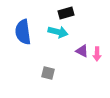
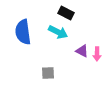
black rectangle: rotated 42 degrees clockwise
cyan arrow: rotated 12 degrees clockwise
gray square: rotated 16 degrees counterclockwise
